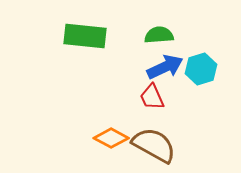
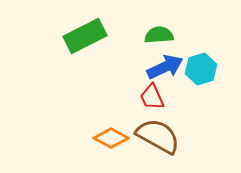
green rectangle: rotated 33 degrees counterclockwise
brown semicircle: moved 4 px right, 9 px up
